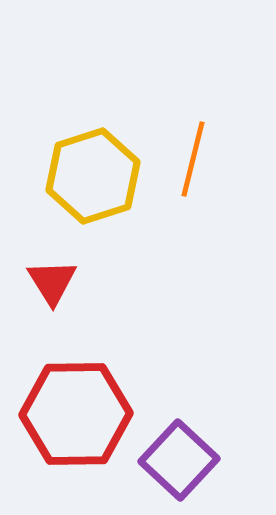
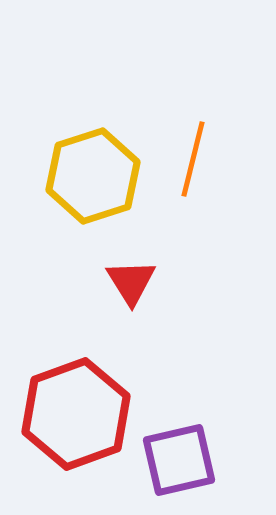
red triangle: moved 79 px right
red hexagon: rotated 19 degrees counterclockwise
purple square: rotated 34 degrees clockwise
